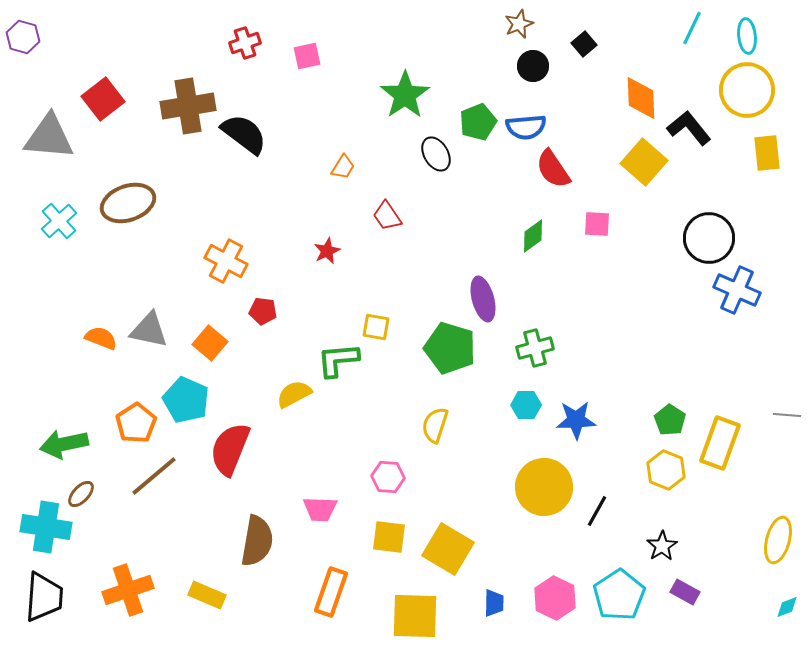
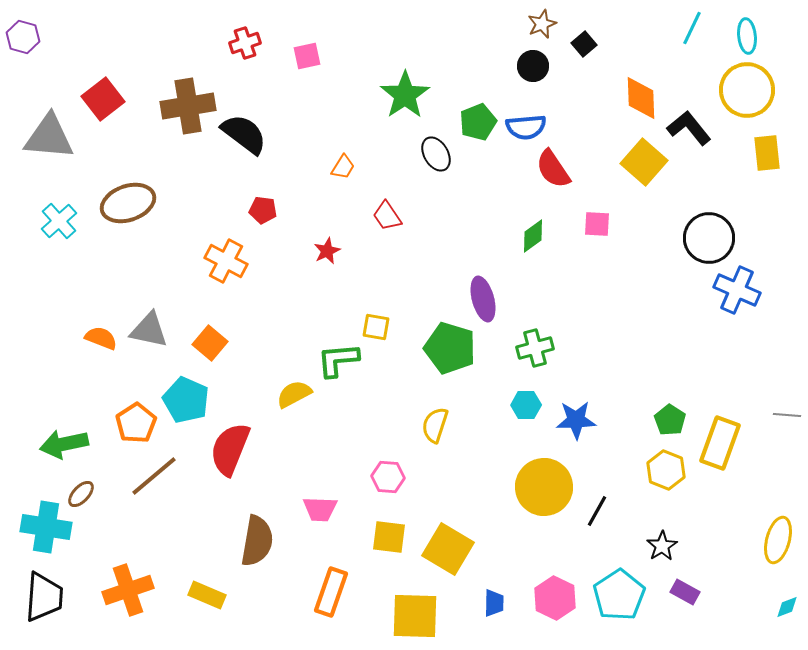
brown star at (519, 24): moved 23 px right
red pentagon at (263, 311): moved 101 px up
